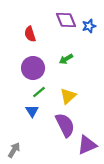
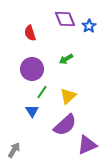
purple diamond: moved 1 px left, 1 px up
blue star: rotated 16 degrees counterclockwise
red semicircle: moved 1 px up
purple circle: moved 1 px left, 1 px down
green line: moved 3 px right; rotated 16 degrees counterclockwise
purple semicircle: rotated 75 degrees clockwise
